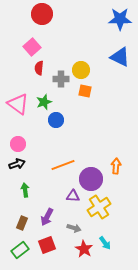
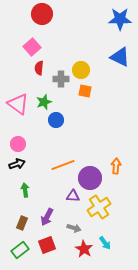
purple circle: moved 1 px left, 1 px up
